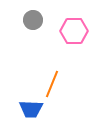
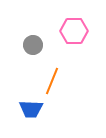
gray circle: moved 25 px down
orange line: moved 3 px up
